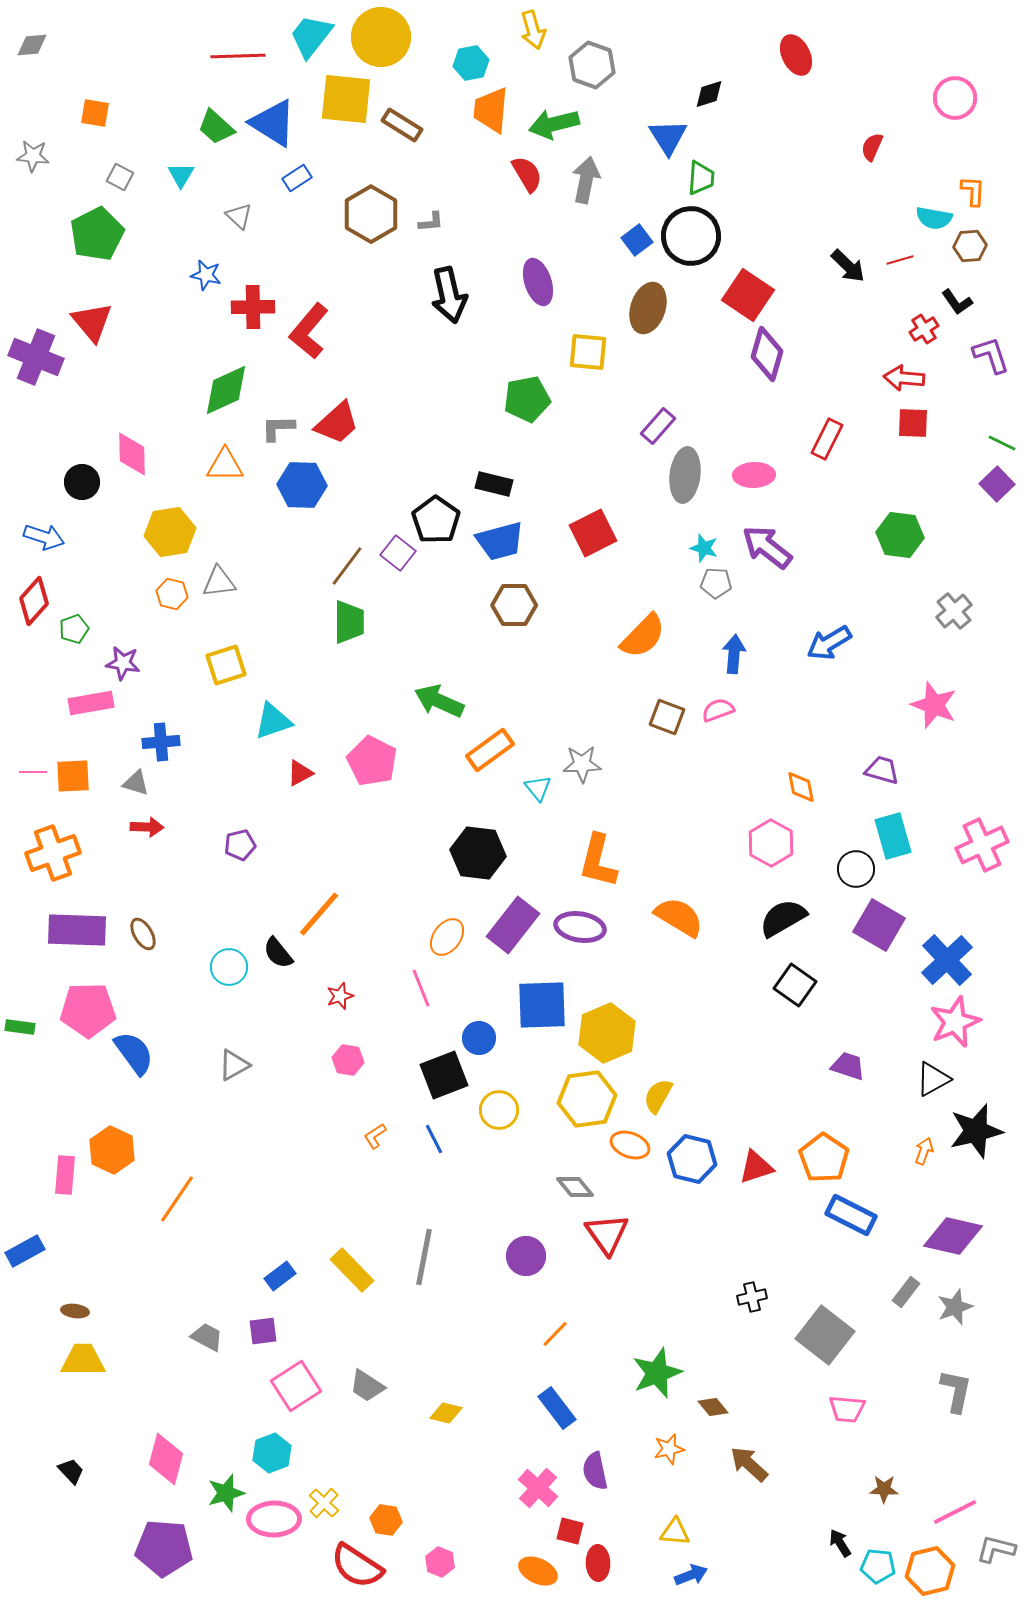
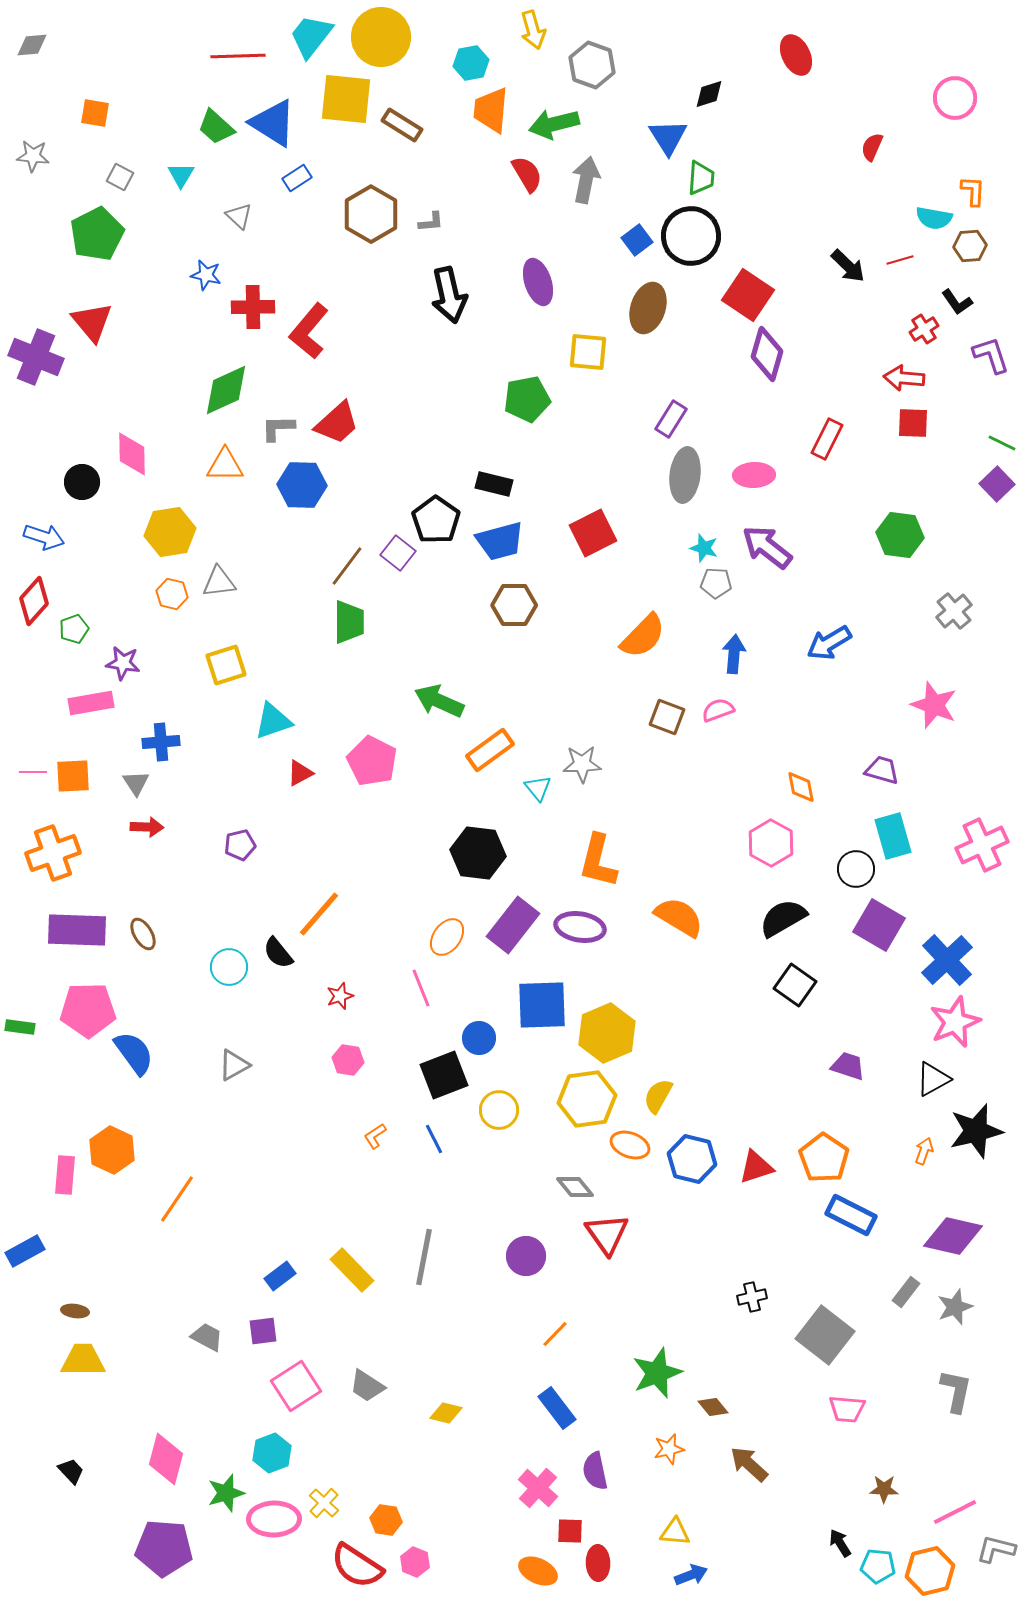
purple rectangle at (658, 426): moved 13 px right, 7 px up; rotated 9 degrees counterclockwise
gray triangle at (136, 783): rotated 40 degrees clockwise
red square at (570, 1531): rotated 12 degrees counterclockwise
pink hexagon at (440, 1562): moved 25 px left
